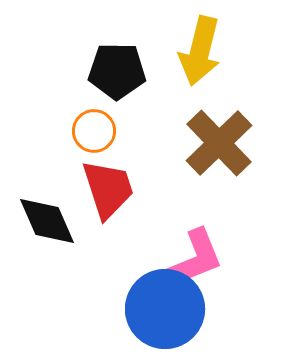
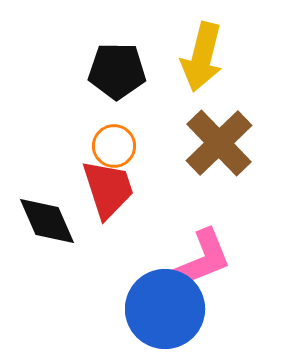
yellow arrow: moved 2 px right, 6 px down
orange circle: moved 20 px right, 15 px down
pink L-shape: moved 8 px right
